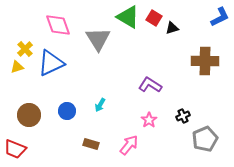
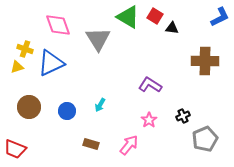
red square: moved 1 px right, 2 px up
black triangle: rotated 24 degrees clockwise
yellow cross: rotated 28 degrees counterclockwise
brown circle: moved 8 px up
